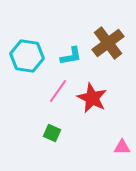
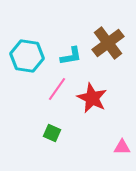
pink line: moved 1 px left, 2 px up
